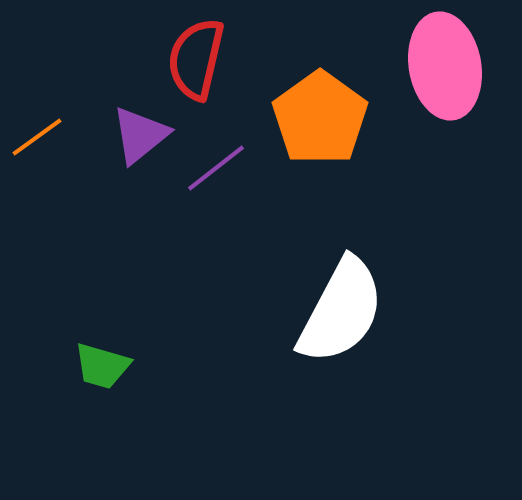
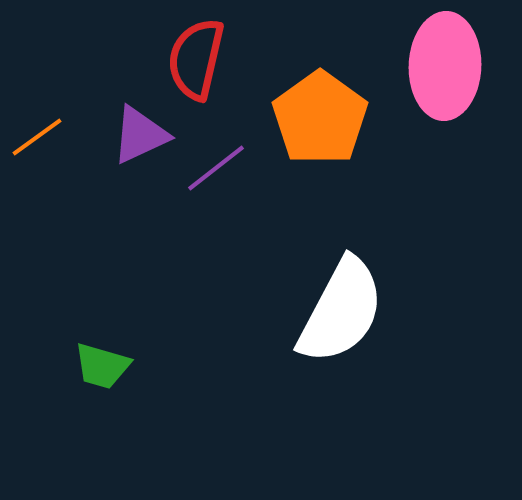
pink ellipse: rotated 12 degrees clockwise
purple triangle: rotated 14 degrees clockwise
